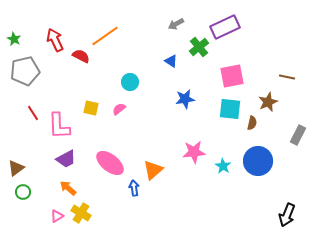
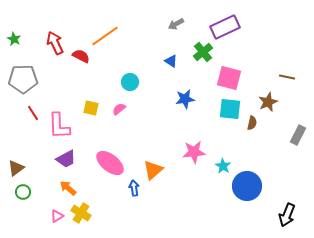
red arrow: moved 3 px down
green cross: moved 4 px right, 5 px down
gray pentagon: moved 2 px left, 8 px down; rotated 12 degrees clockwise
pink square: moved 3 px left, 2 px down; rotated 25 degrees clockwise
blue circle: moved 11 px left, 25 px down
